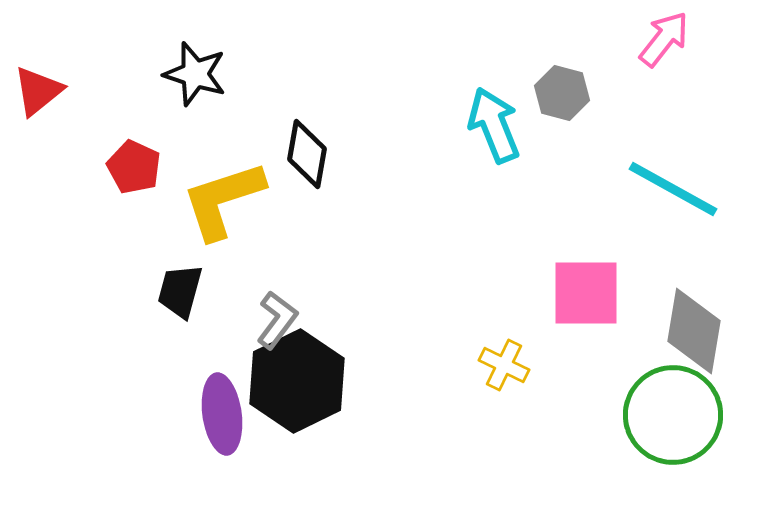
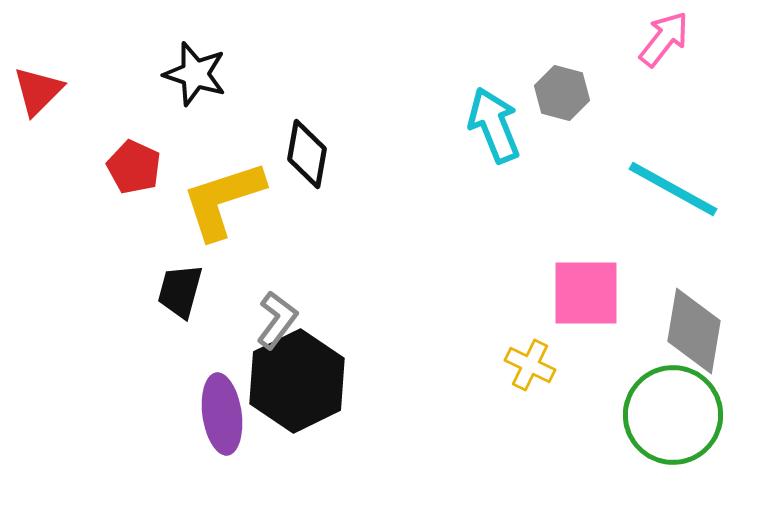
red triangle: rotated 6 degrees counterclockwise
yellow cross: moved 26 px right
